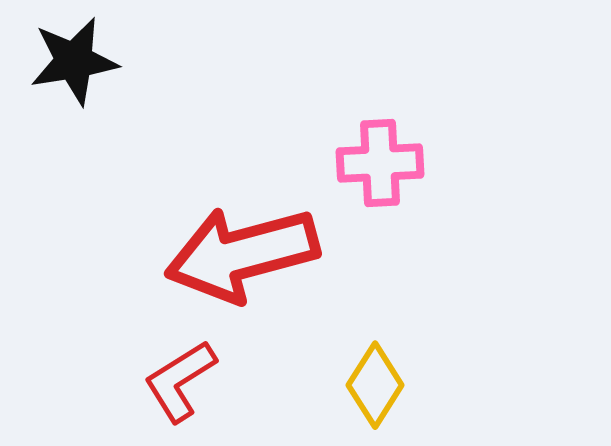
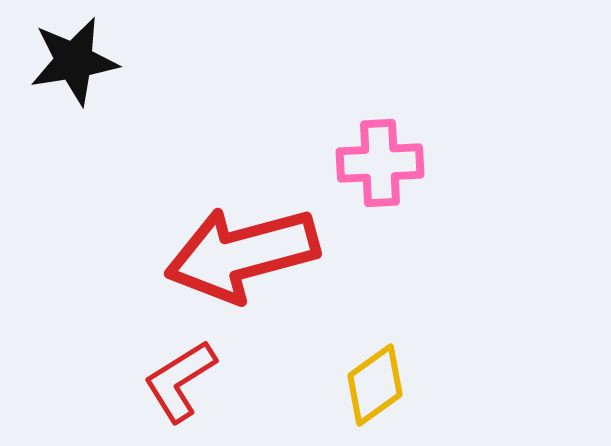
yellow diamond: rotated 22 degrees clockwise
